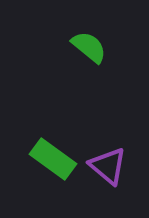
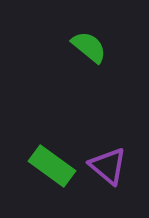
green rectangle: moved 1 px left, 7 px down
